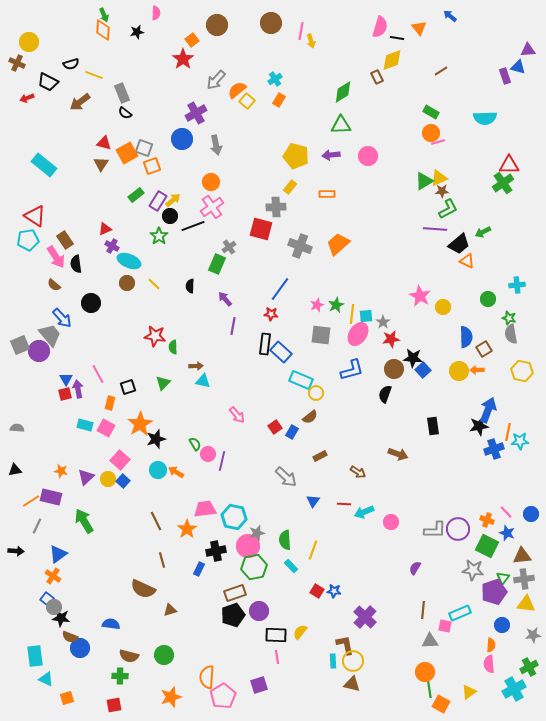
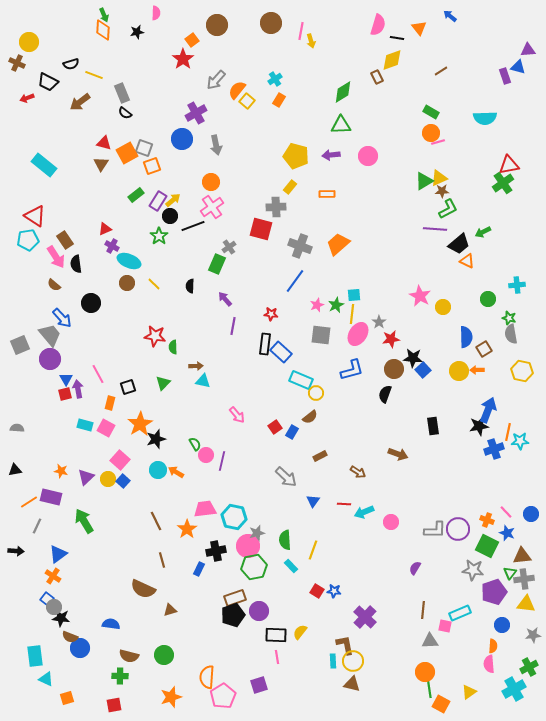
pink semicircle at (380, 27): moved 2 px left, 2 px up
orange semicircle at (237, 90): rotated 12 degrees counterclockwise
red triangle at (509, 165): rotated 10 degrees counterclockwise
blue line at (280, 289): moved 15 px right, 8 px up
cyan square at (366, 316): moved 12 px left, 21 px up
gray star at (383, 322): moved 4 px left
purple circle at (39, 351): moved 11 px right, 8 px down
pink circle at (208, 454): moved 2 px left, 1 px down
orange line at (31, 501): moved 2 px left, 1 px down
green triangle at (503, 578): moved 7 px right, 5 px up
brown rectangle at (235, 593): moved 5 px down
orange semicircle at (491, 645): moved 2 px right, 1 px down
